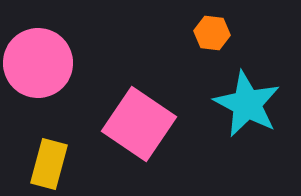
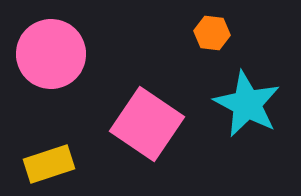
pink circle: moved 13 px right, 9 px up
pink square: moved 8 px right
yellow rectangle: rotated 57 degrees clockwise
